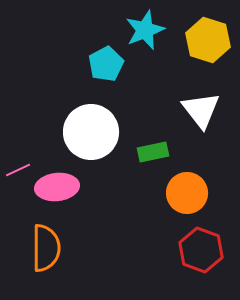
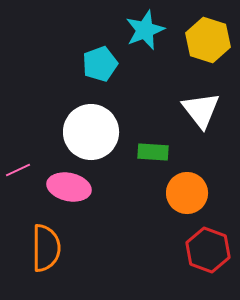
cyan pentagon: moved 6 px left; rotated 8 degrees clockwise
green rectangle: rotated 16 degrees clockwise
pink ellipse: moved 12 px right; rotated 18 degrees clockwise
red hexagon: moved 7 px right
